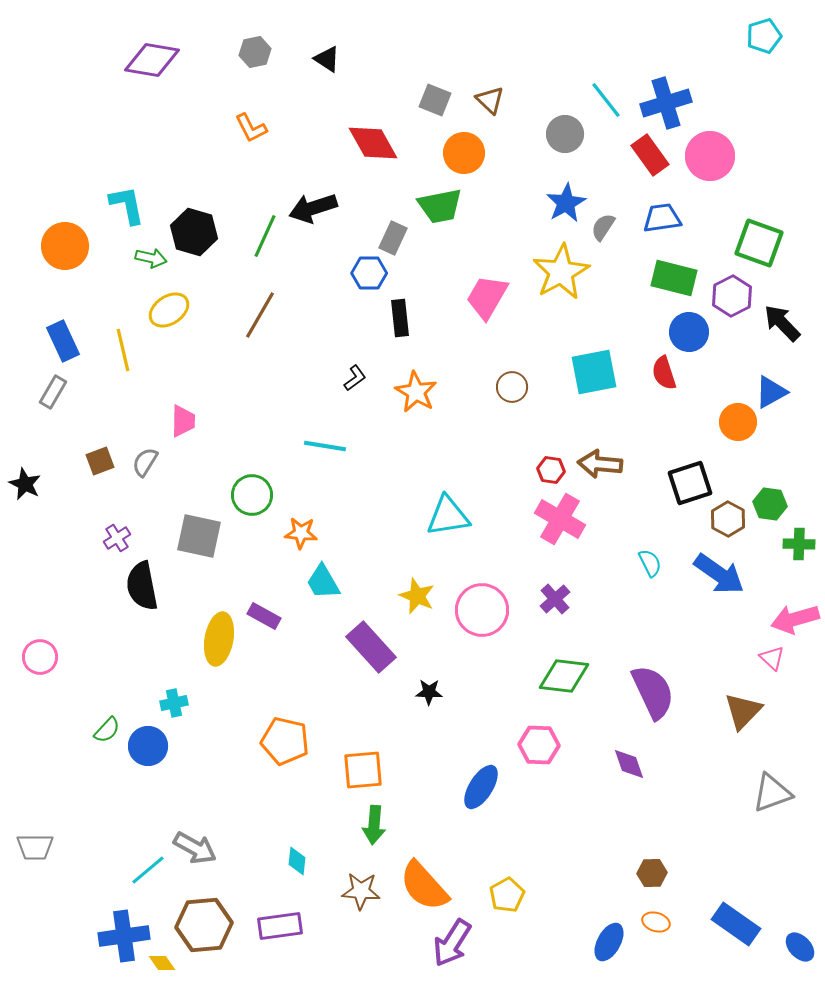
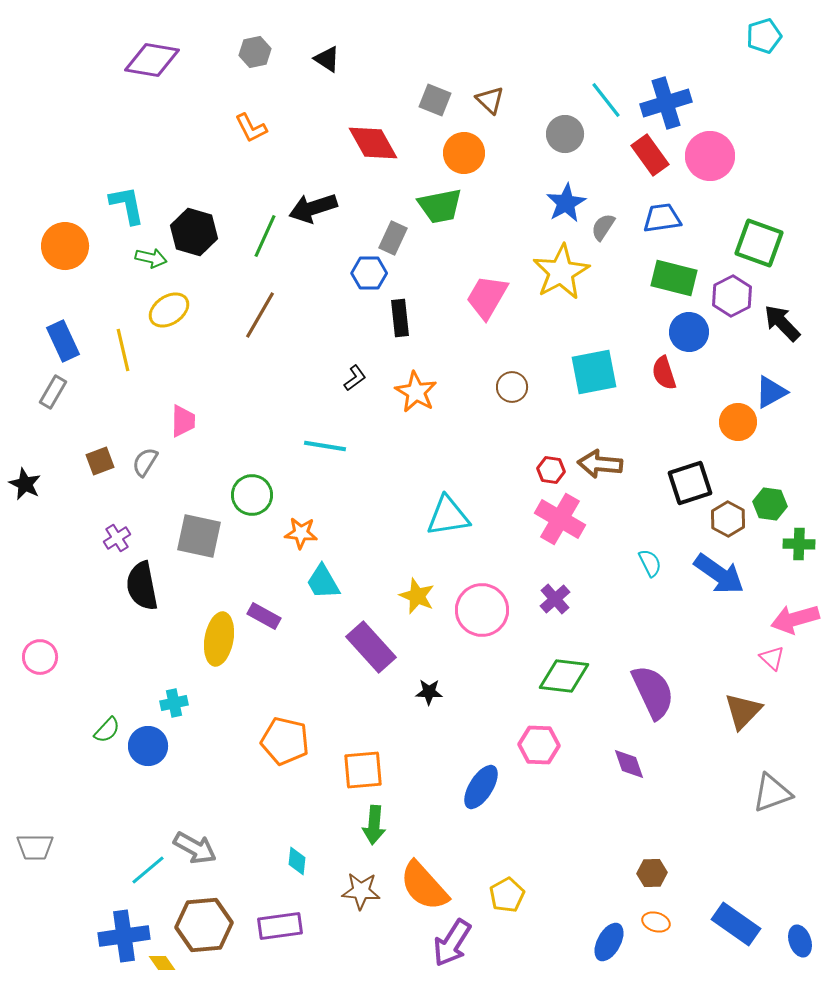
blue ellipse at (800, 947): moved 6 px up; rotated 24 degrees clockwise
